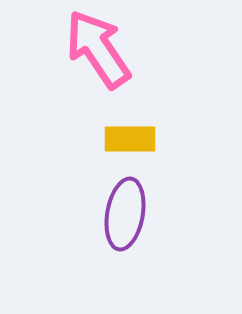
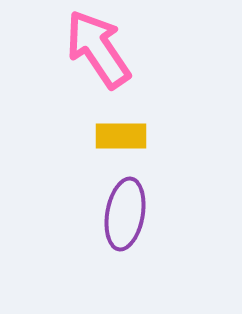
yellow rectangle: moved 9 px left, 3 px up
